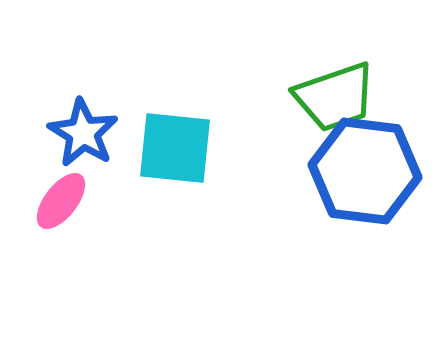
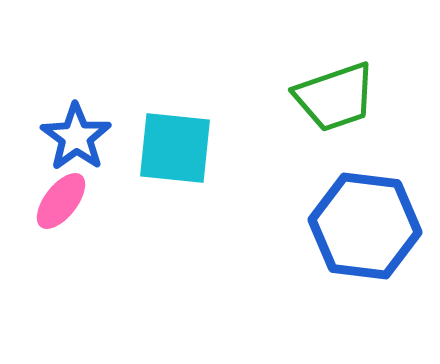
blue star: moved 7 px left, 4 px down; rotated 4 degrees clockwise
blue hexagon: moved 55 px down
